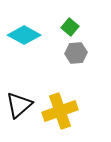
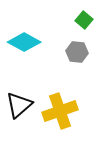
green square: moved 14 px right, 7 px up
cyan diamond: moved 7 px down
gray hexagon: moved 1 px right, 1 px up; rotated 10 degrees clockwise
